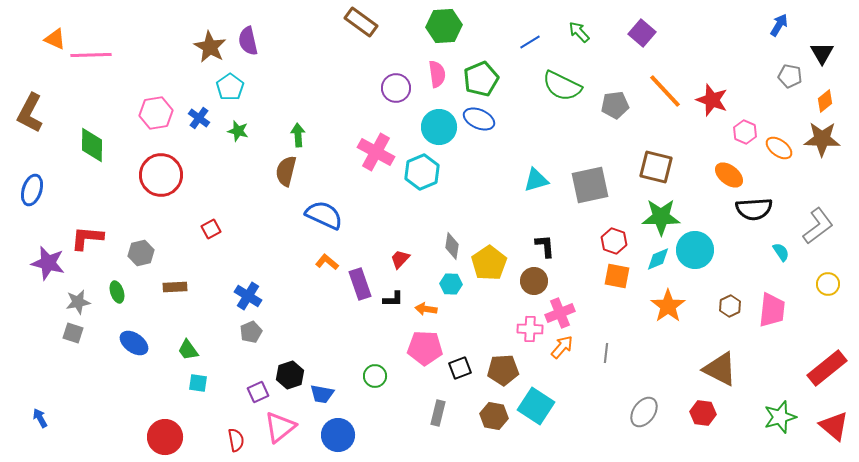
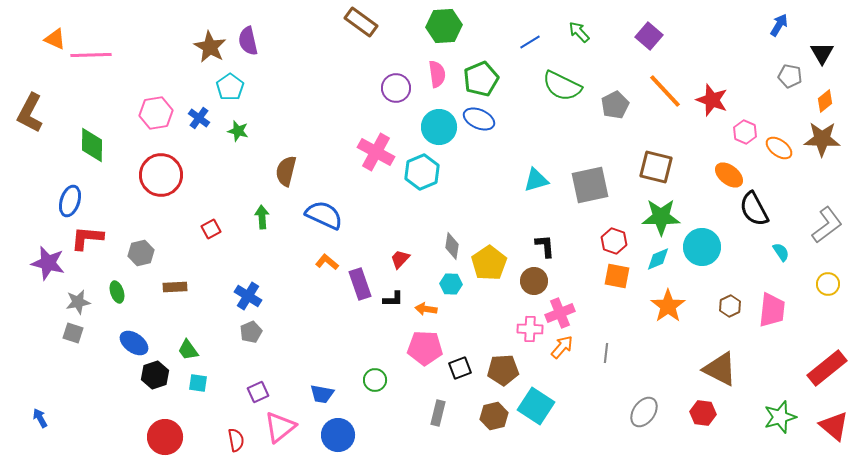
purple square at (642, 33): moved 7 px right, 3 px down
gray pentagon at (615, 105): rotated 20 degrees counterclockwise
green arrow at (298, 135): moved 36 px left, 82 px down
blue ellipse at (32, 190): moved 38 px right, 11 px down
black semicircle at (754, 209): rotated 66 degrees clockwise
gray L-shape at (818, 226): moved 9 px right, 1 px up
cyan circle at (695, 250): moved 7 px right, 3 px up
black hexagon at (290, 375): moved 135 px left
green circle at (375, 376): moved 4 px down
brown hexagon at (494, 416): rotated 24 degrees counterclockwise
